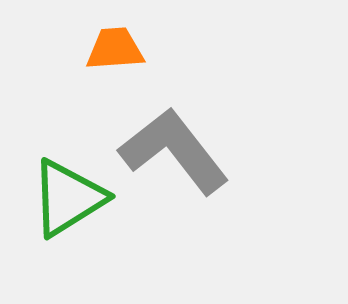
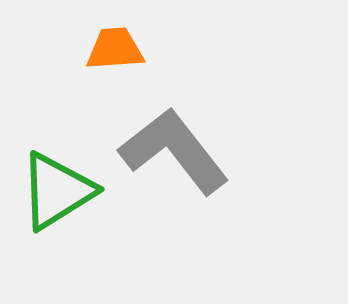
green triangle: moved 11 px left, 7 px up
